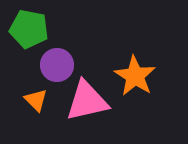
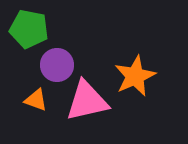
orange star: rotated 15 degrees clockwise
orange triangle: rotated 25 degrees counterclockwise
